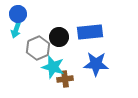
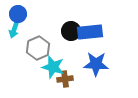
cyan arrow: moved 2 px left
black circle: moved 12 px right, 6 px up
